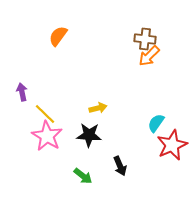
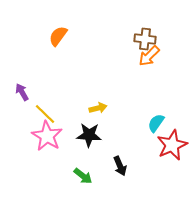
purple arrow: rotated 18 degrees counterclockwise
